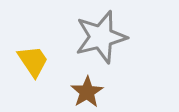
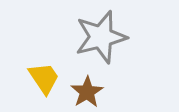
yellow trapezoid: moved 11 px right, 17 px down
